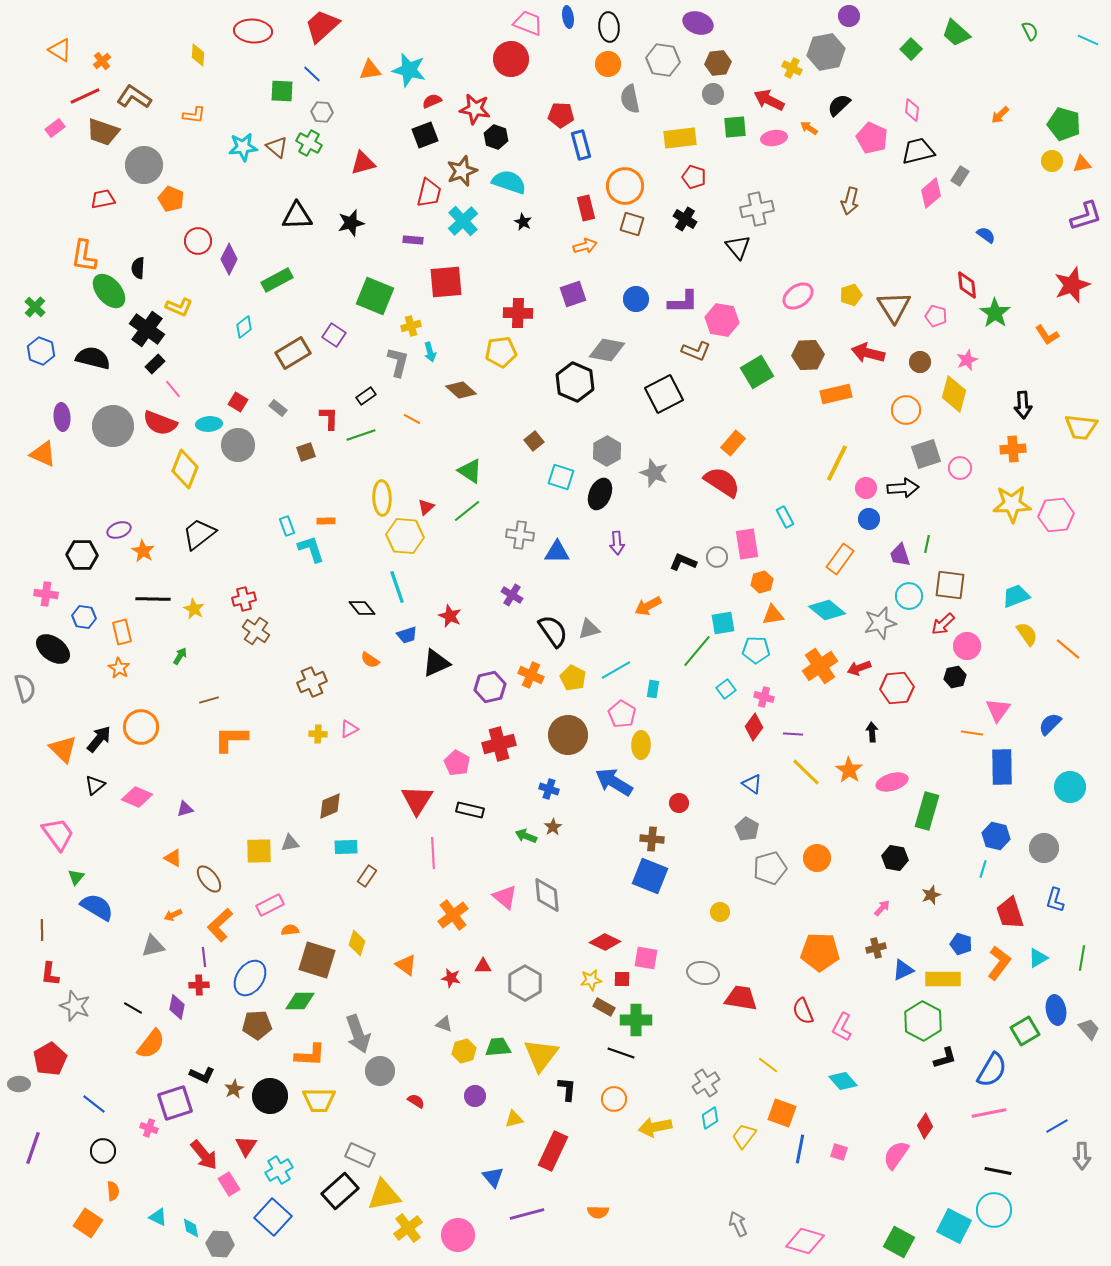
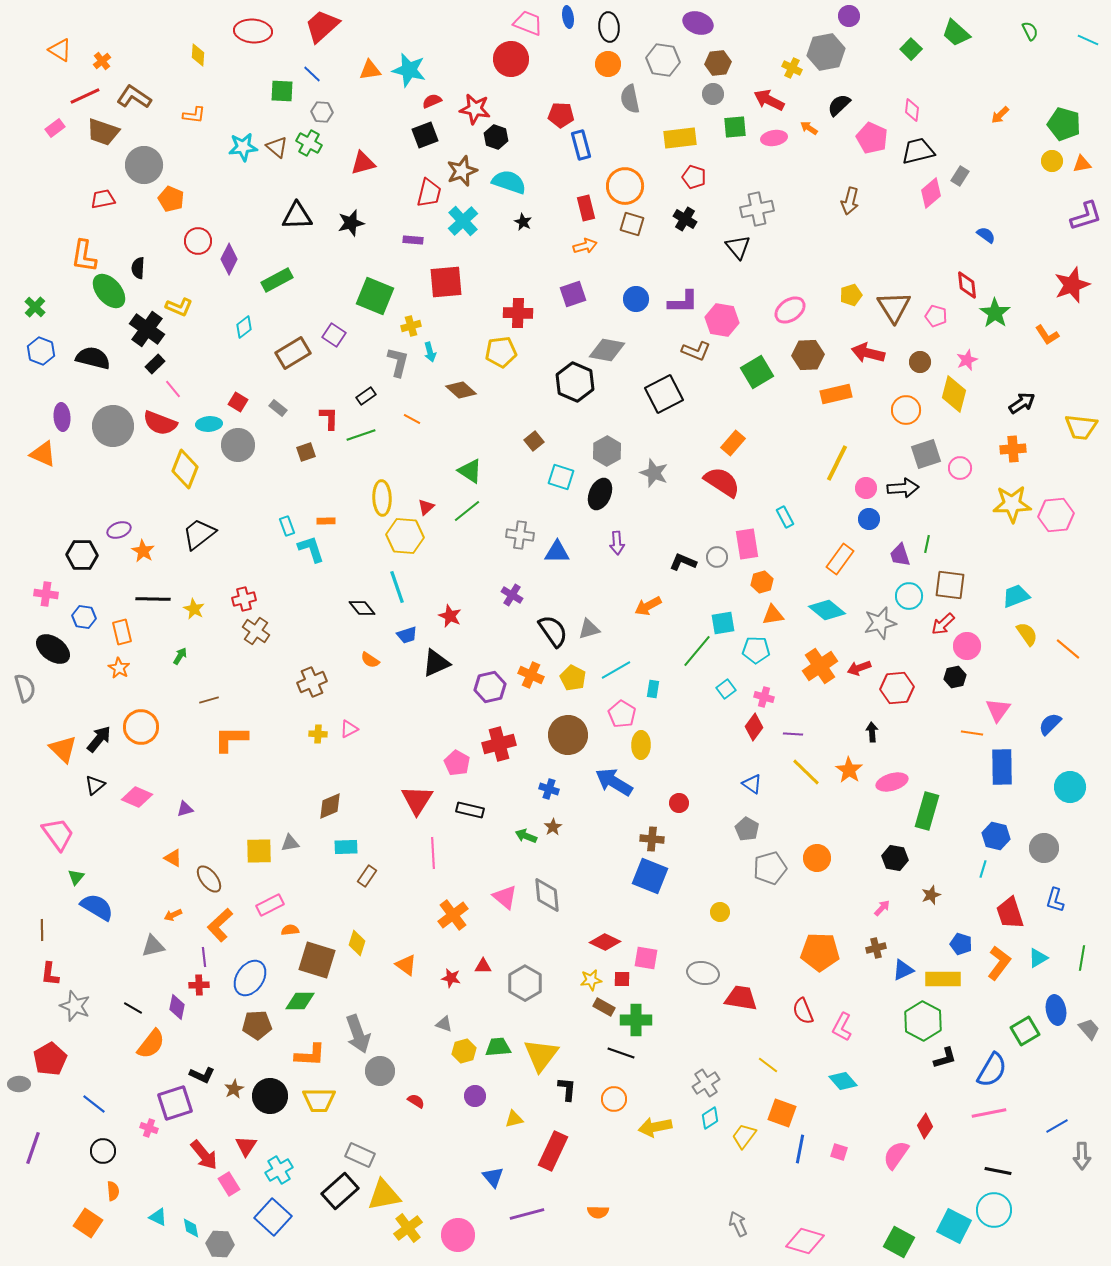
pink ellipse at (798, 296): moved 8 px left, 14 px down
black arrow at (1023, 405): moved 1 px left, 2 px up; rotated 120 degrees counterclockwise
